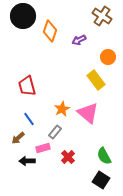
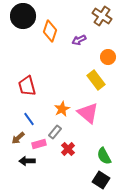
pink rectangle: moved 4 px left, 4 px up
red cross: moved 8 px up
